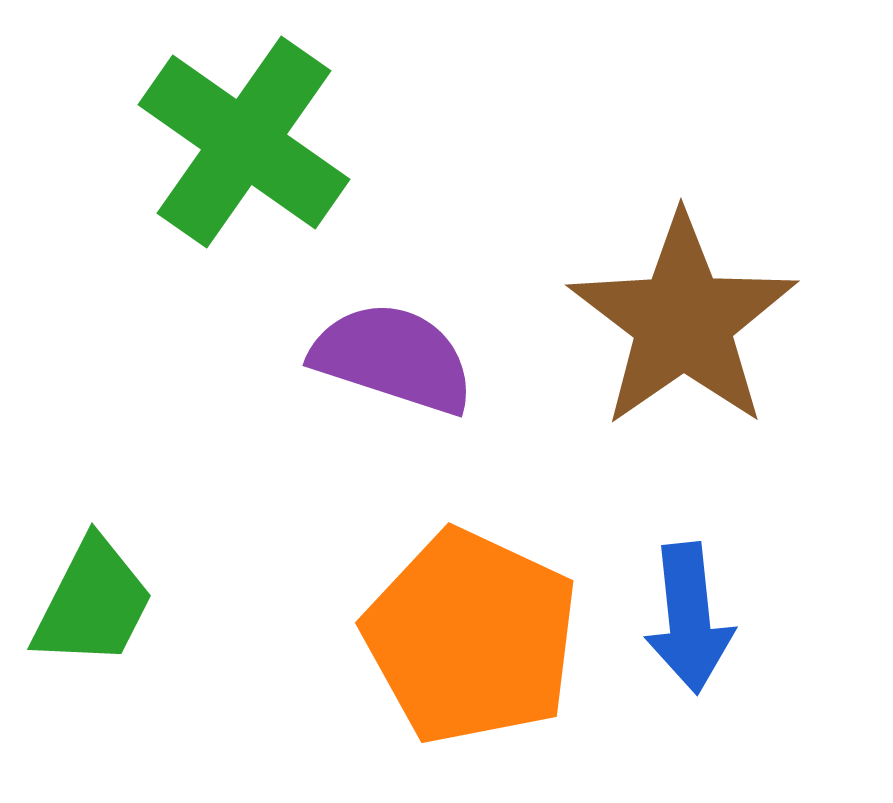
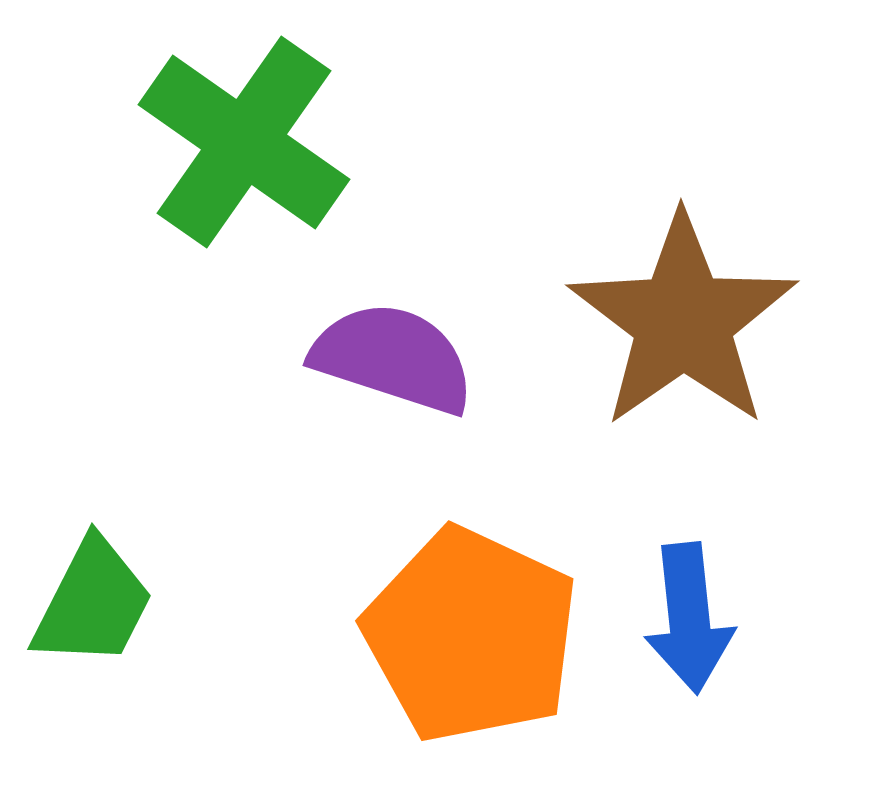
orange pentagon: moved 2 px up
